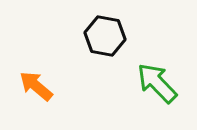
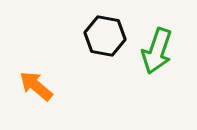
green arrow: moved 32 px up; rotated 117 degrees counterclockwise
